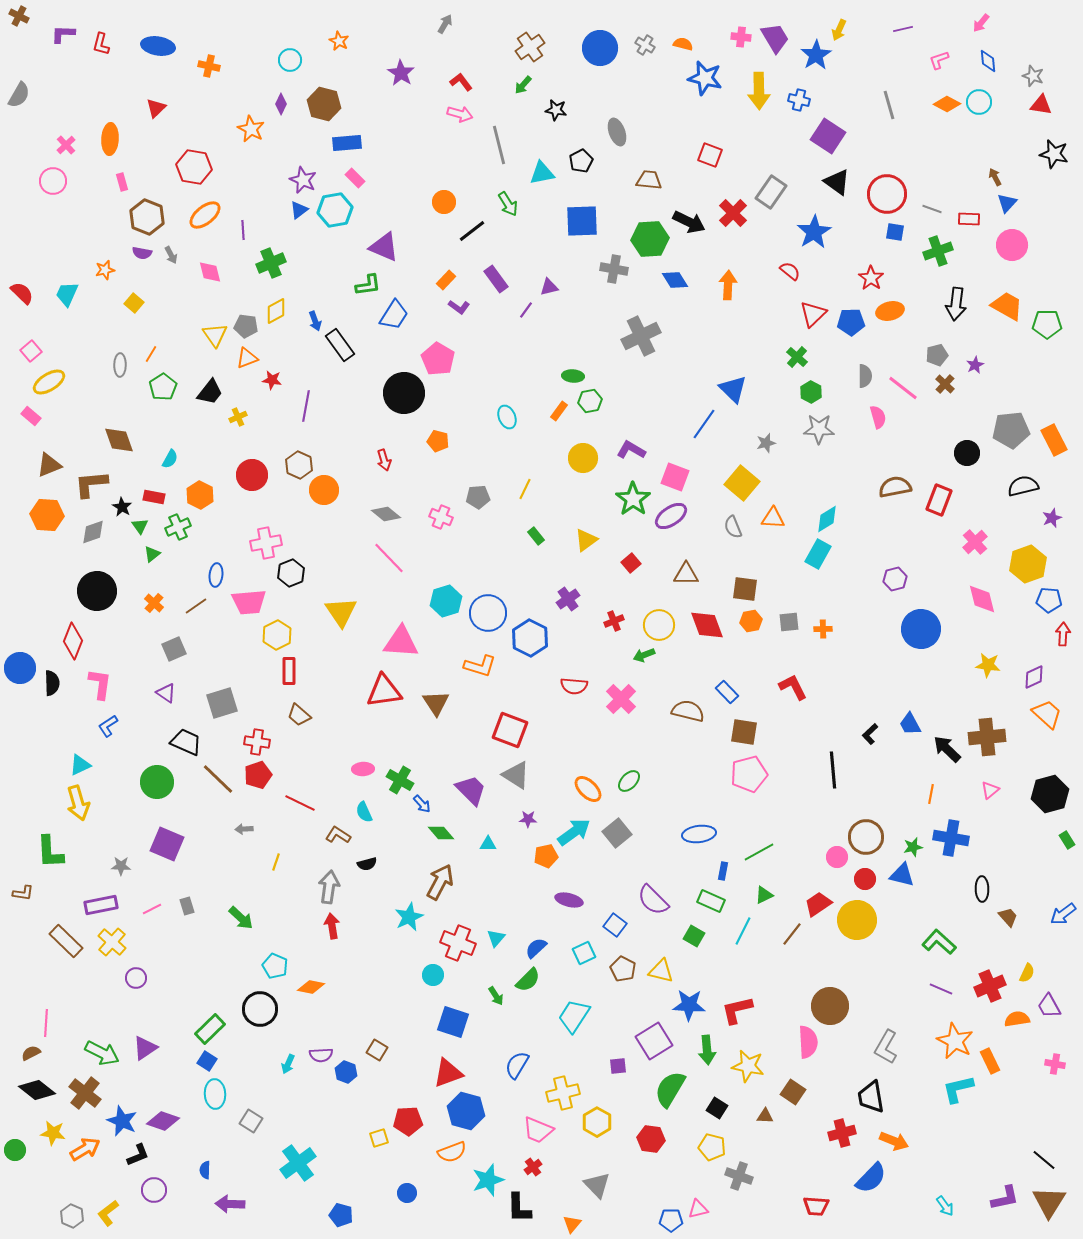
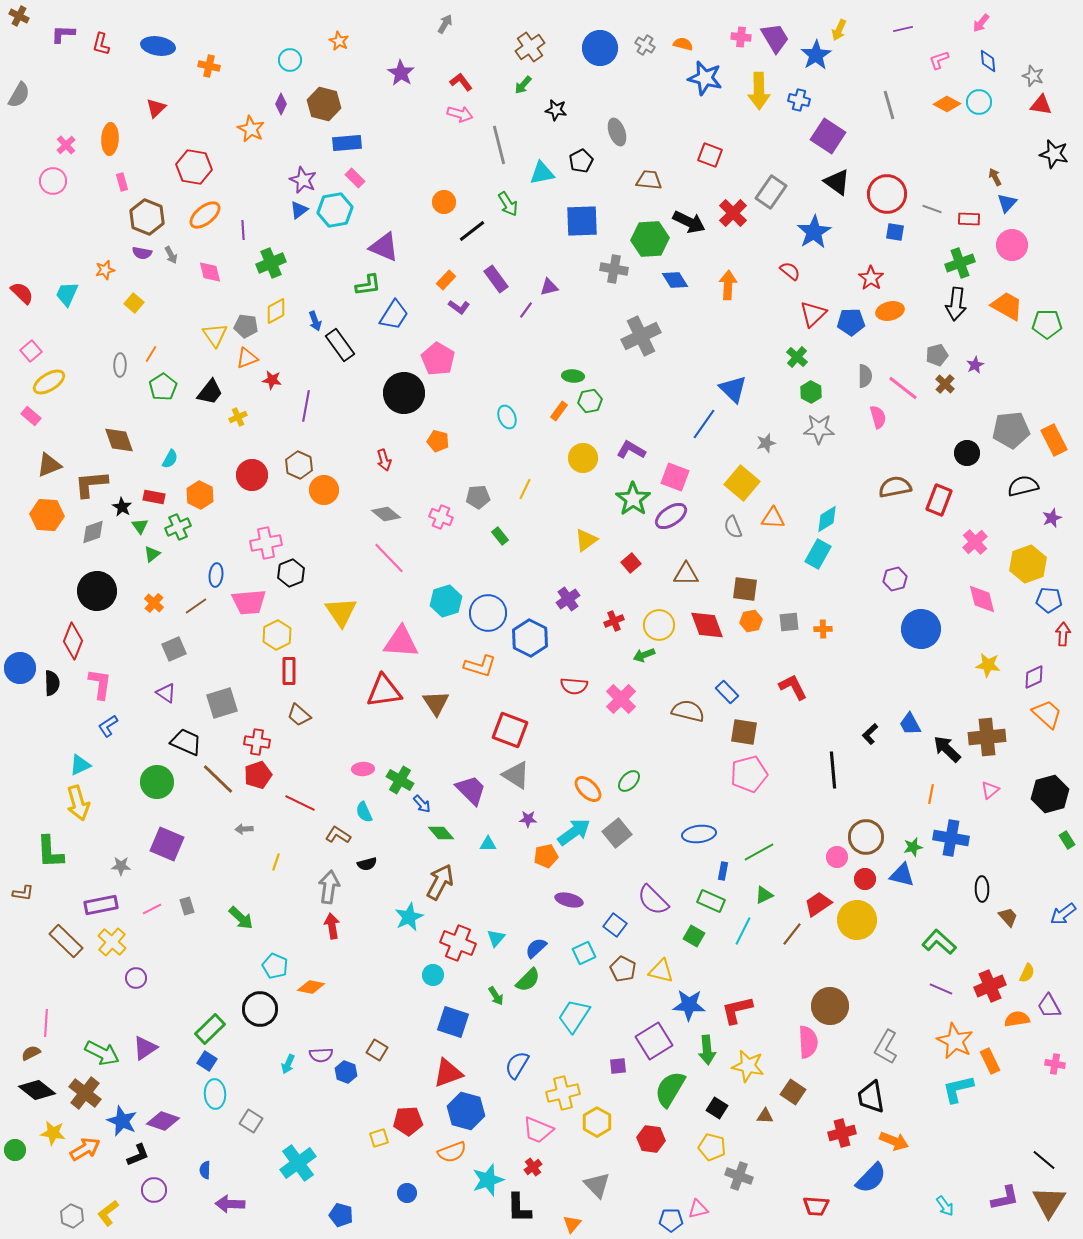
green cross at (938, 251): moved 22 px right, 12 px down
green rectangle at (536, 536): moved 36 px left
